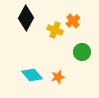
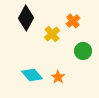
yellow cross: moved 3 px left, 4 px down; rotated 28 degrees clockwise
green circle: moved 1 px right, 1 px up
orange star: rotated 24 degrees counterclockwise
